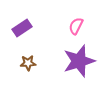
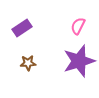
pink semicircle: moved 2 px right
